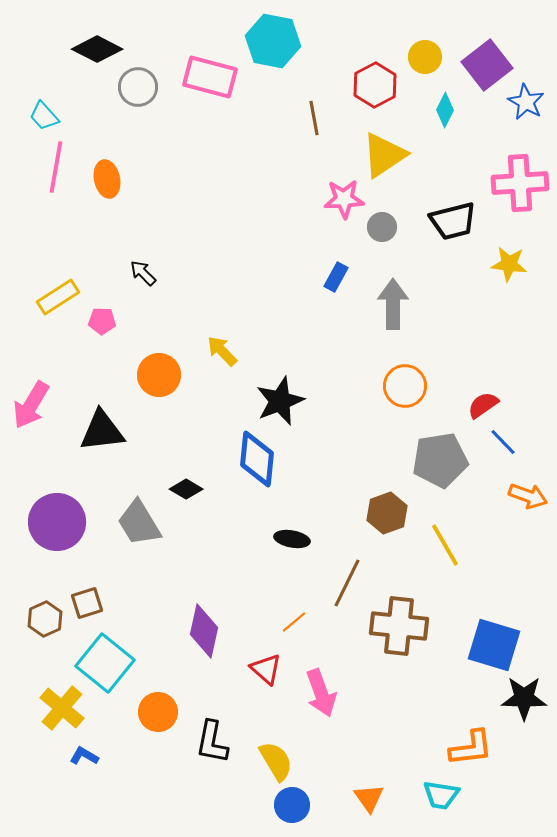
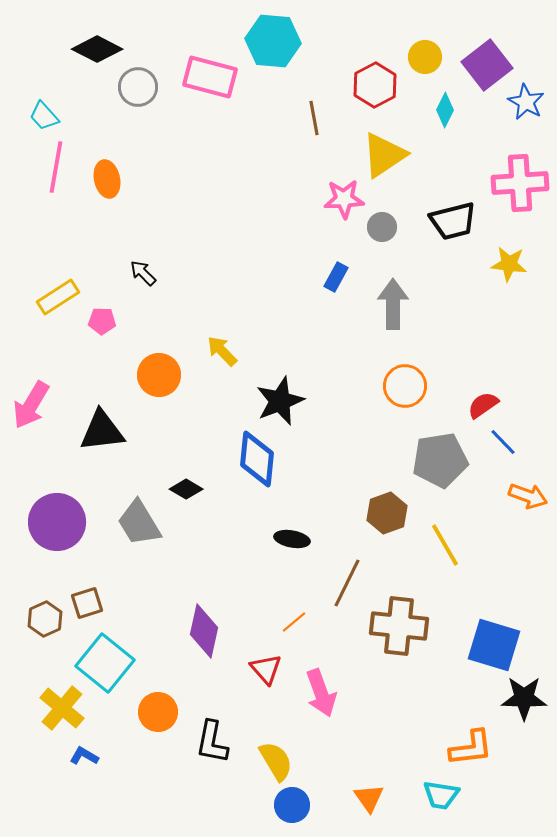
cyan hexagon at (273, 41): rotated 6 degrees counterclockwise
red triangle at (266, 669): rotated 8 degrees clockwise
